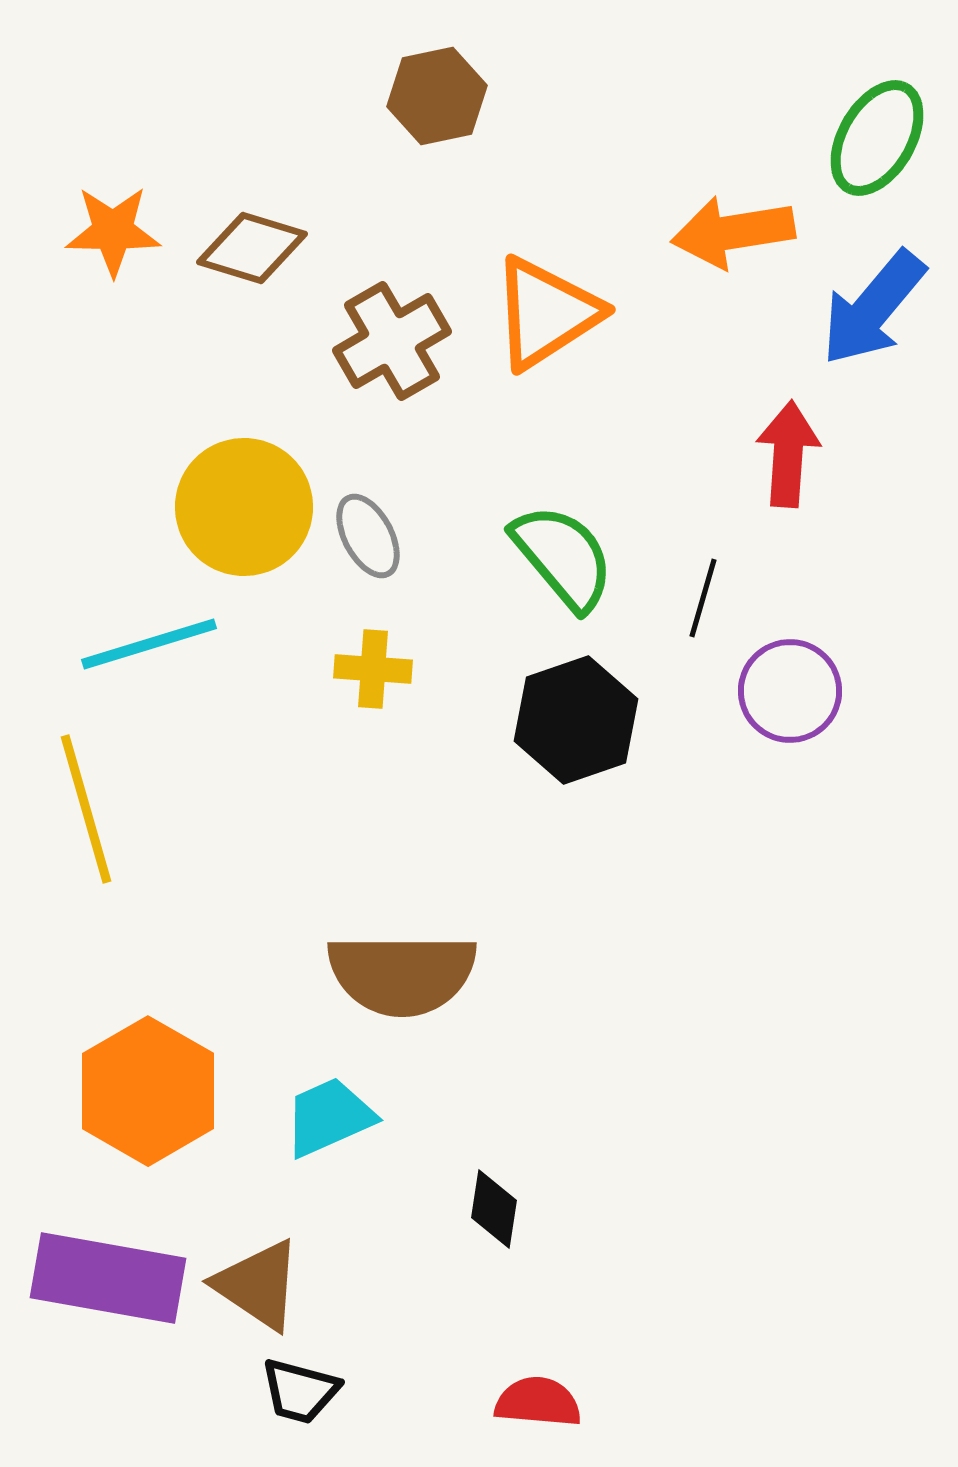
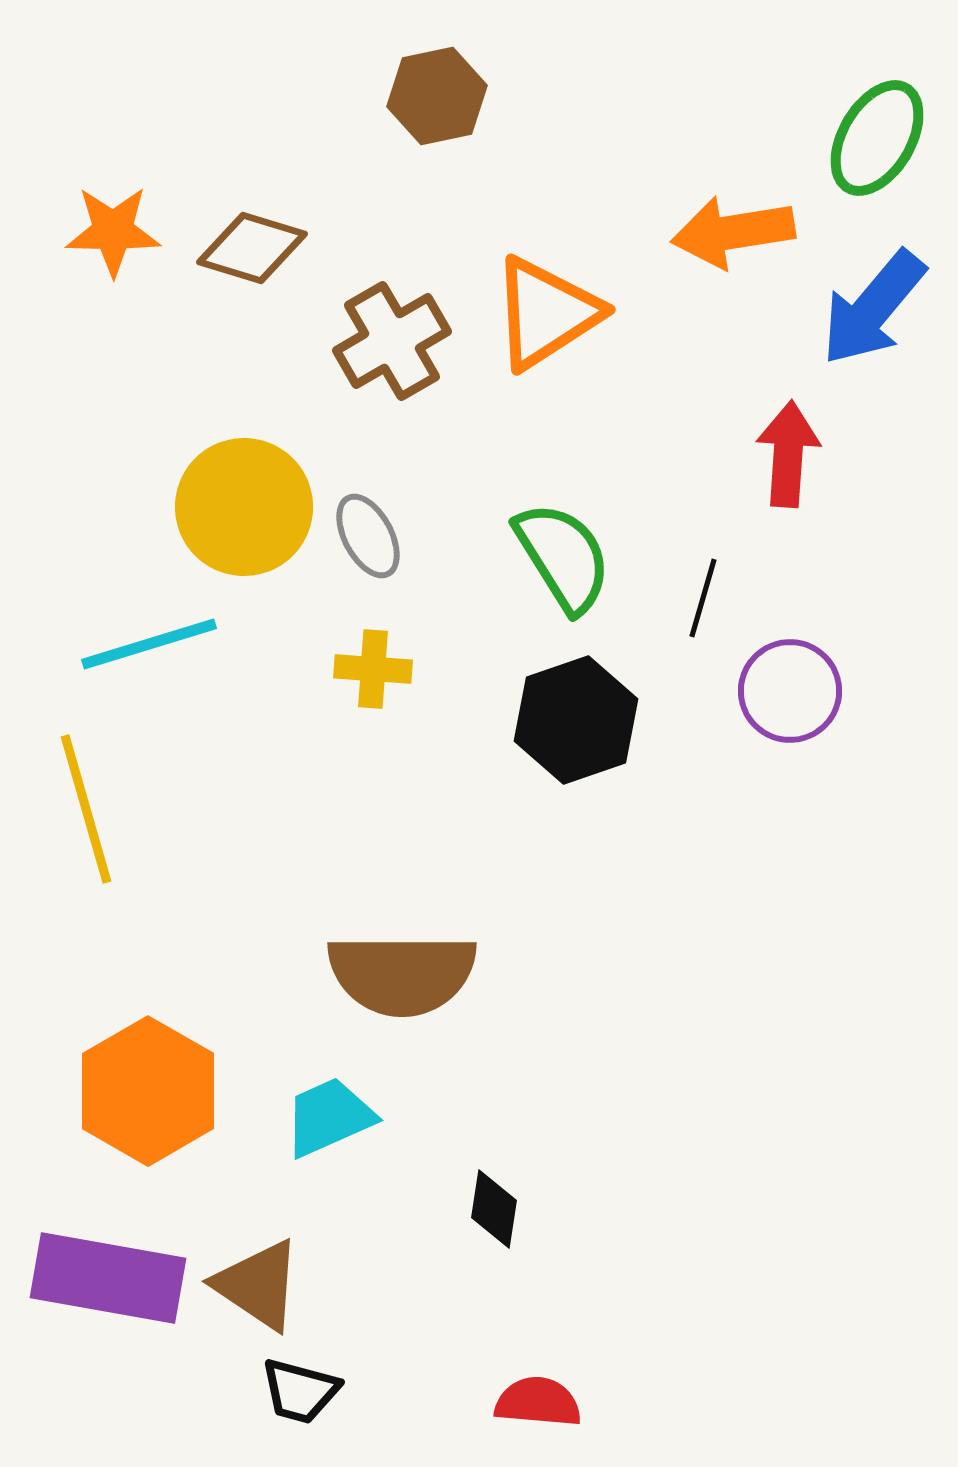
green semicircle: rotated 8 degrees clockwise
